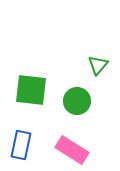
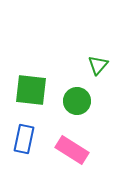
blue rectangle: moved 3 px right, 6 px up
